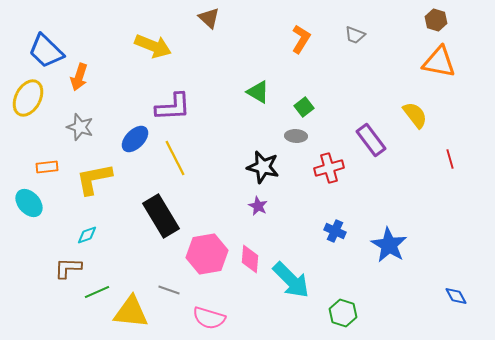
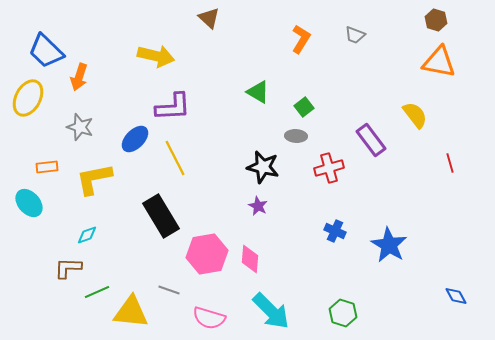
yellow arrow: moved 3 px right, 10 px down; rotated 9 degrees counterclockwise
red line: moved 4 px down
cyan arrow: moved 20 px left, 31 px down
